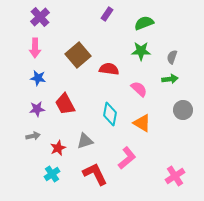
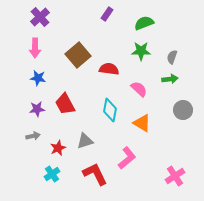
cyan diamond: moved 4 px up
